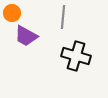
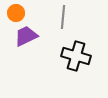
orange circle: moved 4 px right
purple trapezoid: rotated 125 degrees clockwise
